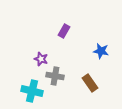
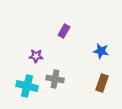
purple star: moved 5 px left, 3 px up; rotated 16 degrees counterclockwise
gray cross: moved 3 px down
brown rectangle: moved 12 px right; rotated 54 degrees clockwise
cyan cross: moved 5 px left, 5 px up
